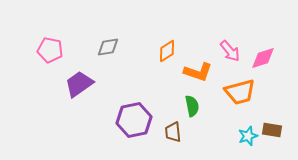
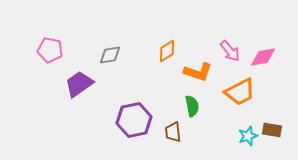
gray diamond: moved 2 px right, 8 px down
pink diamond: moved 1 px up; rotated 8 degrees clockwise
orange trapezoid: rotated 12 degrees counterclockwise
